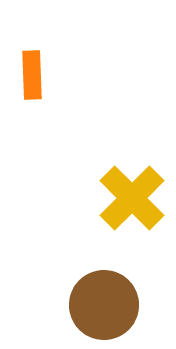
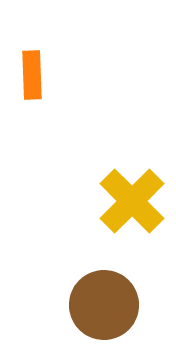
yellow cross: moved 3 px down
